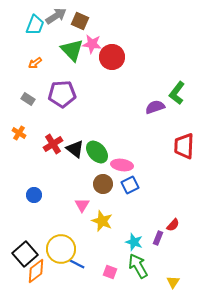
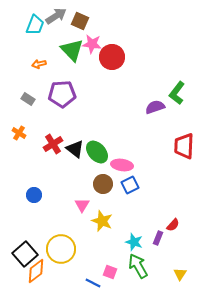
orange arrow: moved 4 px right, 1 px down; rotated 24 degrees clockwise
blue line: moved 16 px right, 19 px down
yellow triangle: moved 7 px right, 8 px up
